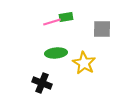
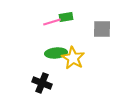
yellow star: moved 11 px left, 5 px up
